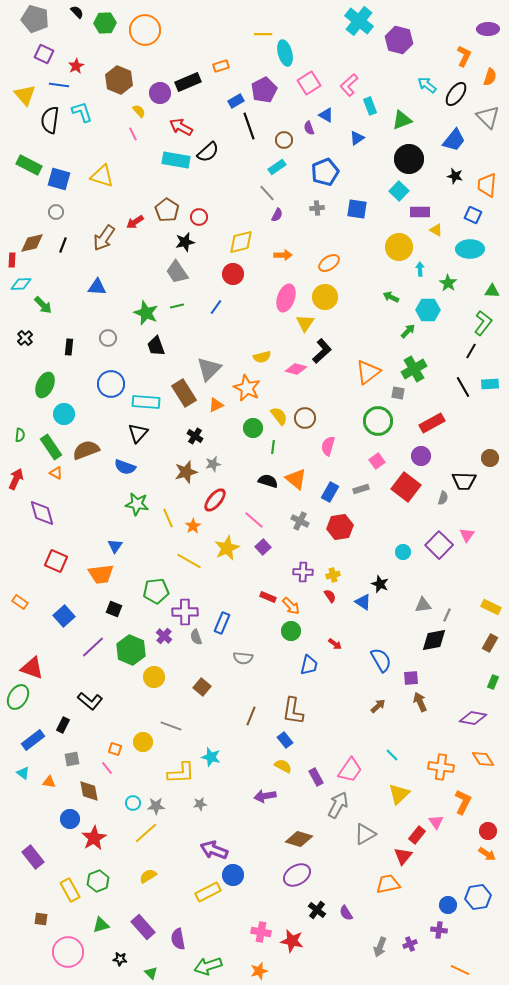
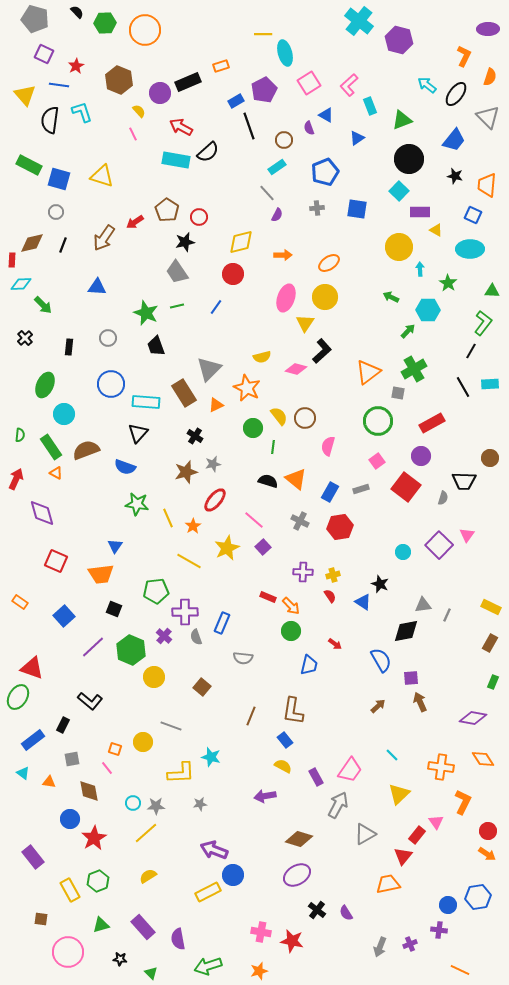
black diamond at (434, 640): moved 28 px left, 9 px up
